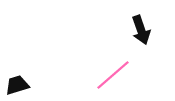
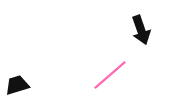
pink line: moved 3 px left
